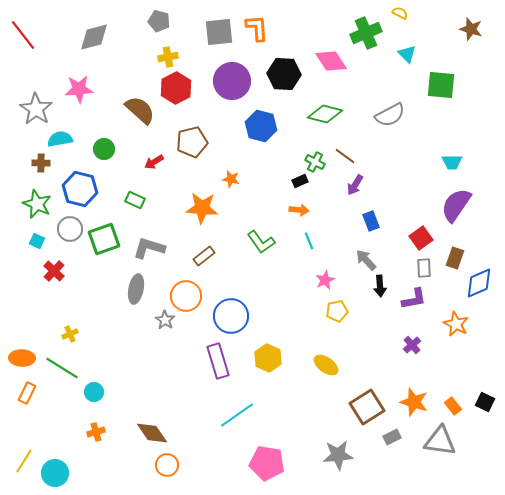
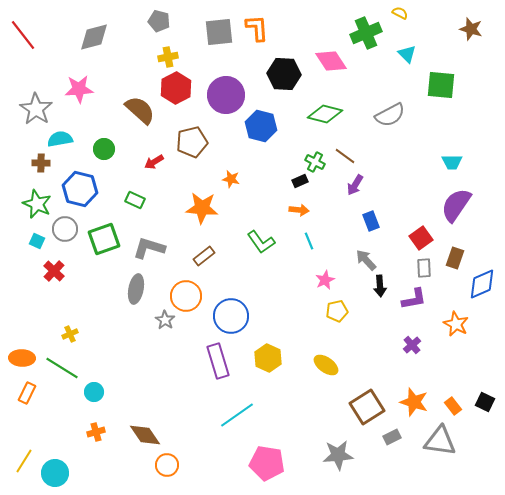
purple circle at (232, 81): moved 6 px left, 14 px down
gray circle at (70, 229): moved 5 px left
blue diamond at (479, 283): moved 3 px right, 1 px down
brown diamond at (152, 433): moved 7 px left, 2 px down
